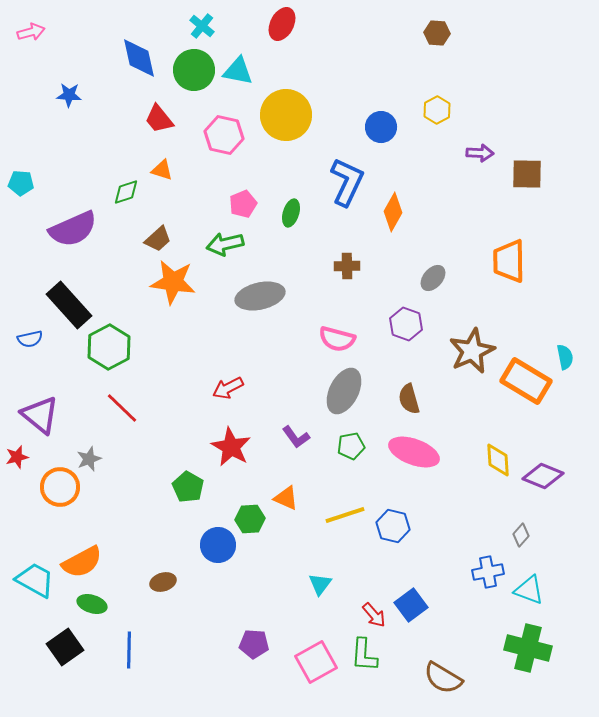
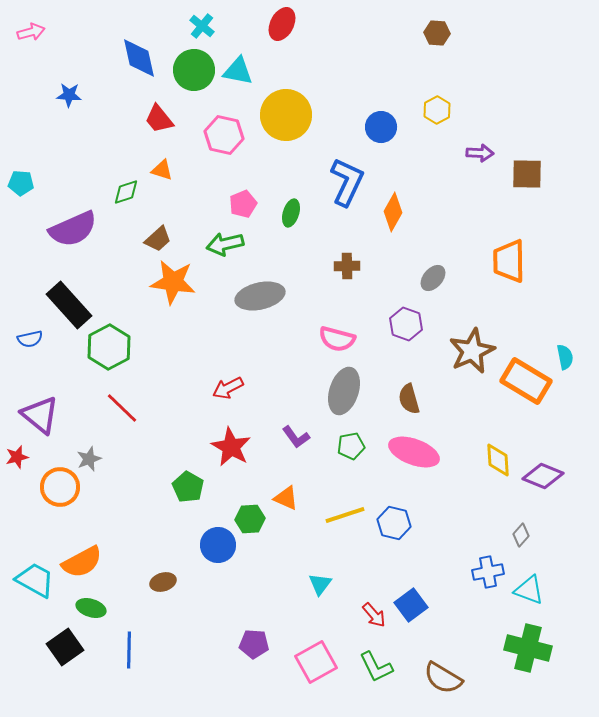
gray ellipse at (344, 391): rotated 9 degrees counterclockwise
blue hexagon at (393, 526): moved 1 px right, 3 px up
green ellipse at (92, 604): moved 1 px left, 4 px down
green L-shape at (364, 655): moved 12 px right, 12 px down; rotated 30 degrees counterclockwise
